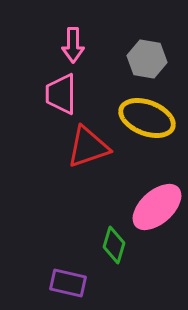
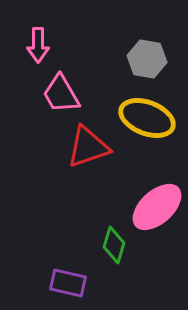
pink arrow: moved 35 px left
pink trapezoid: rotated 30 degrees counterclockwise
